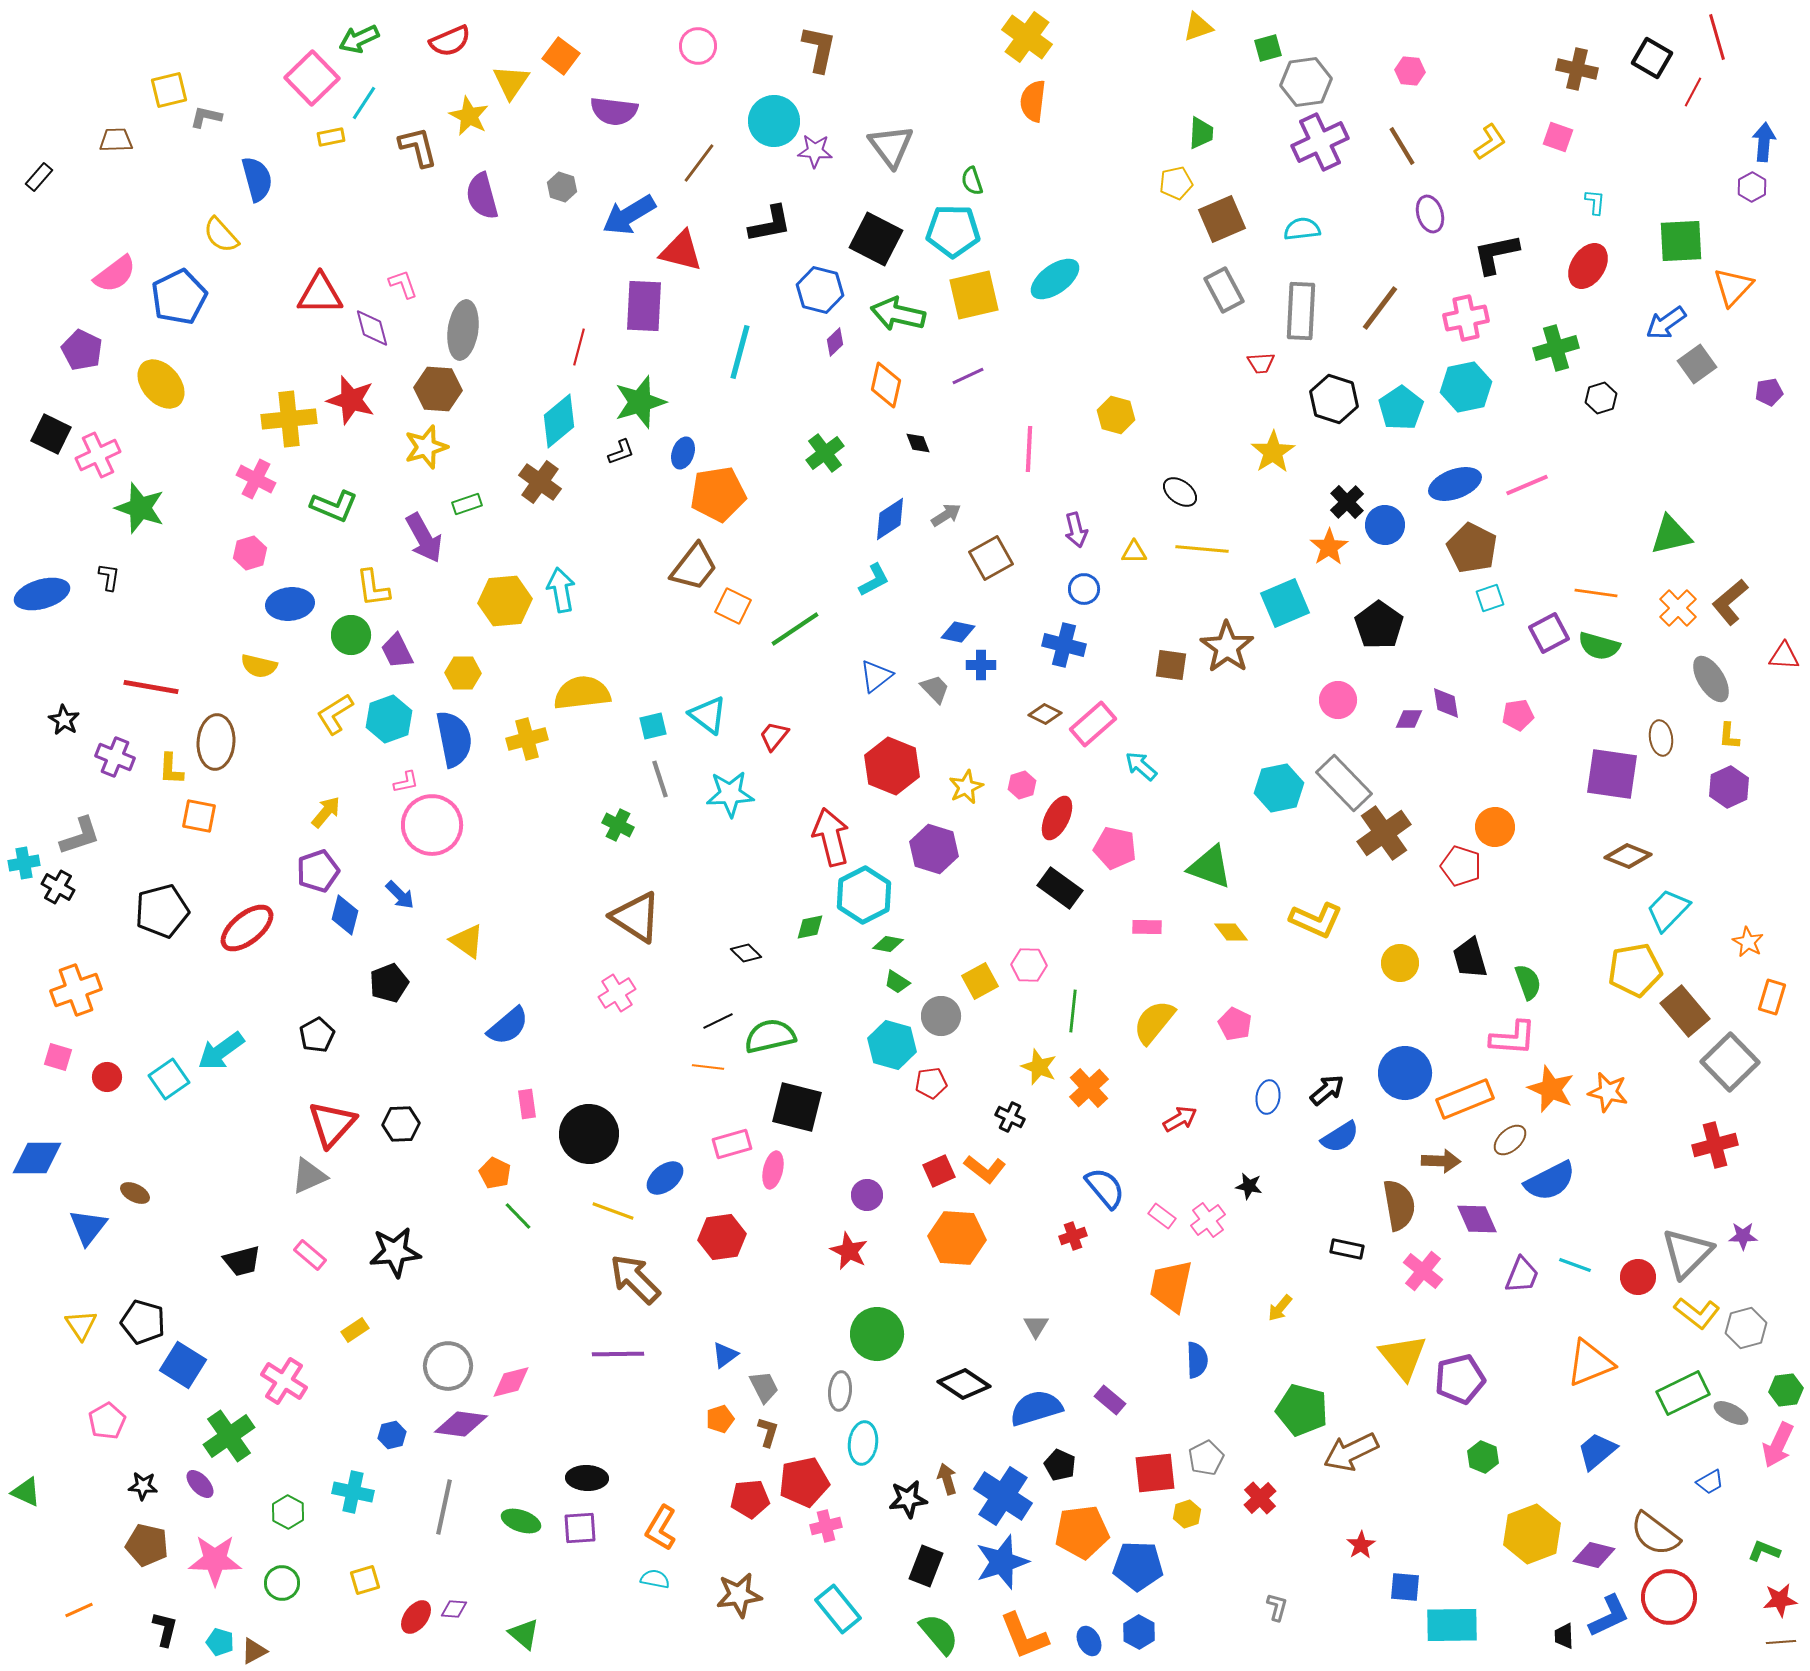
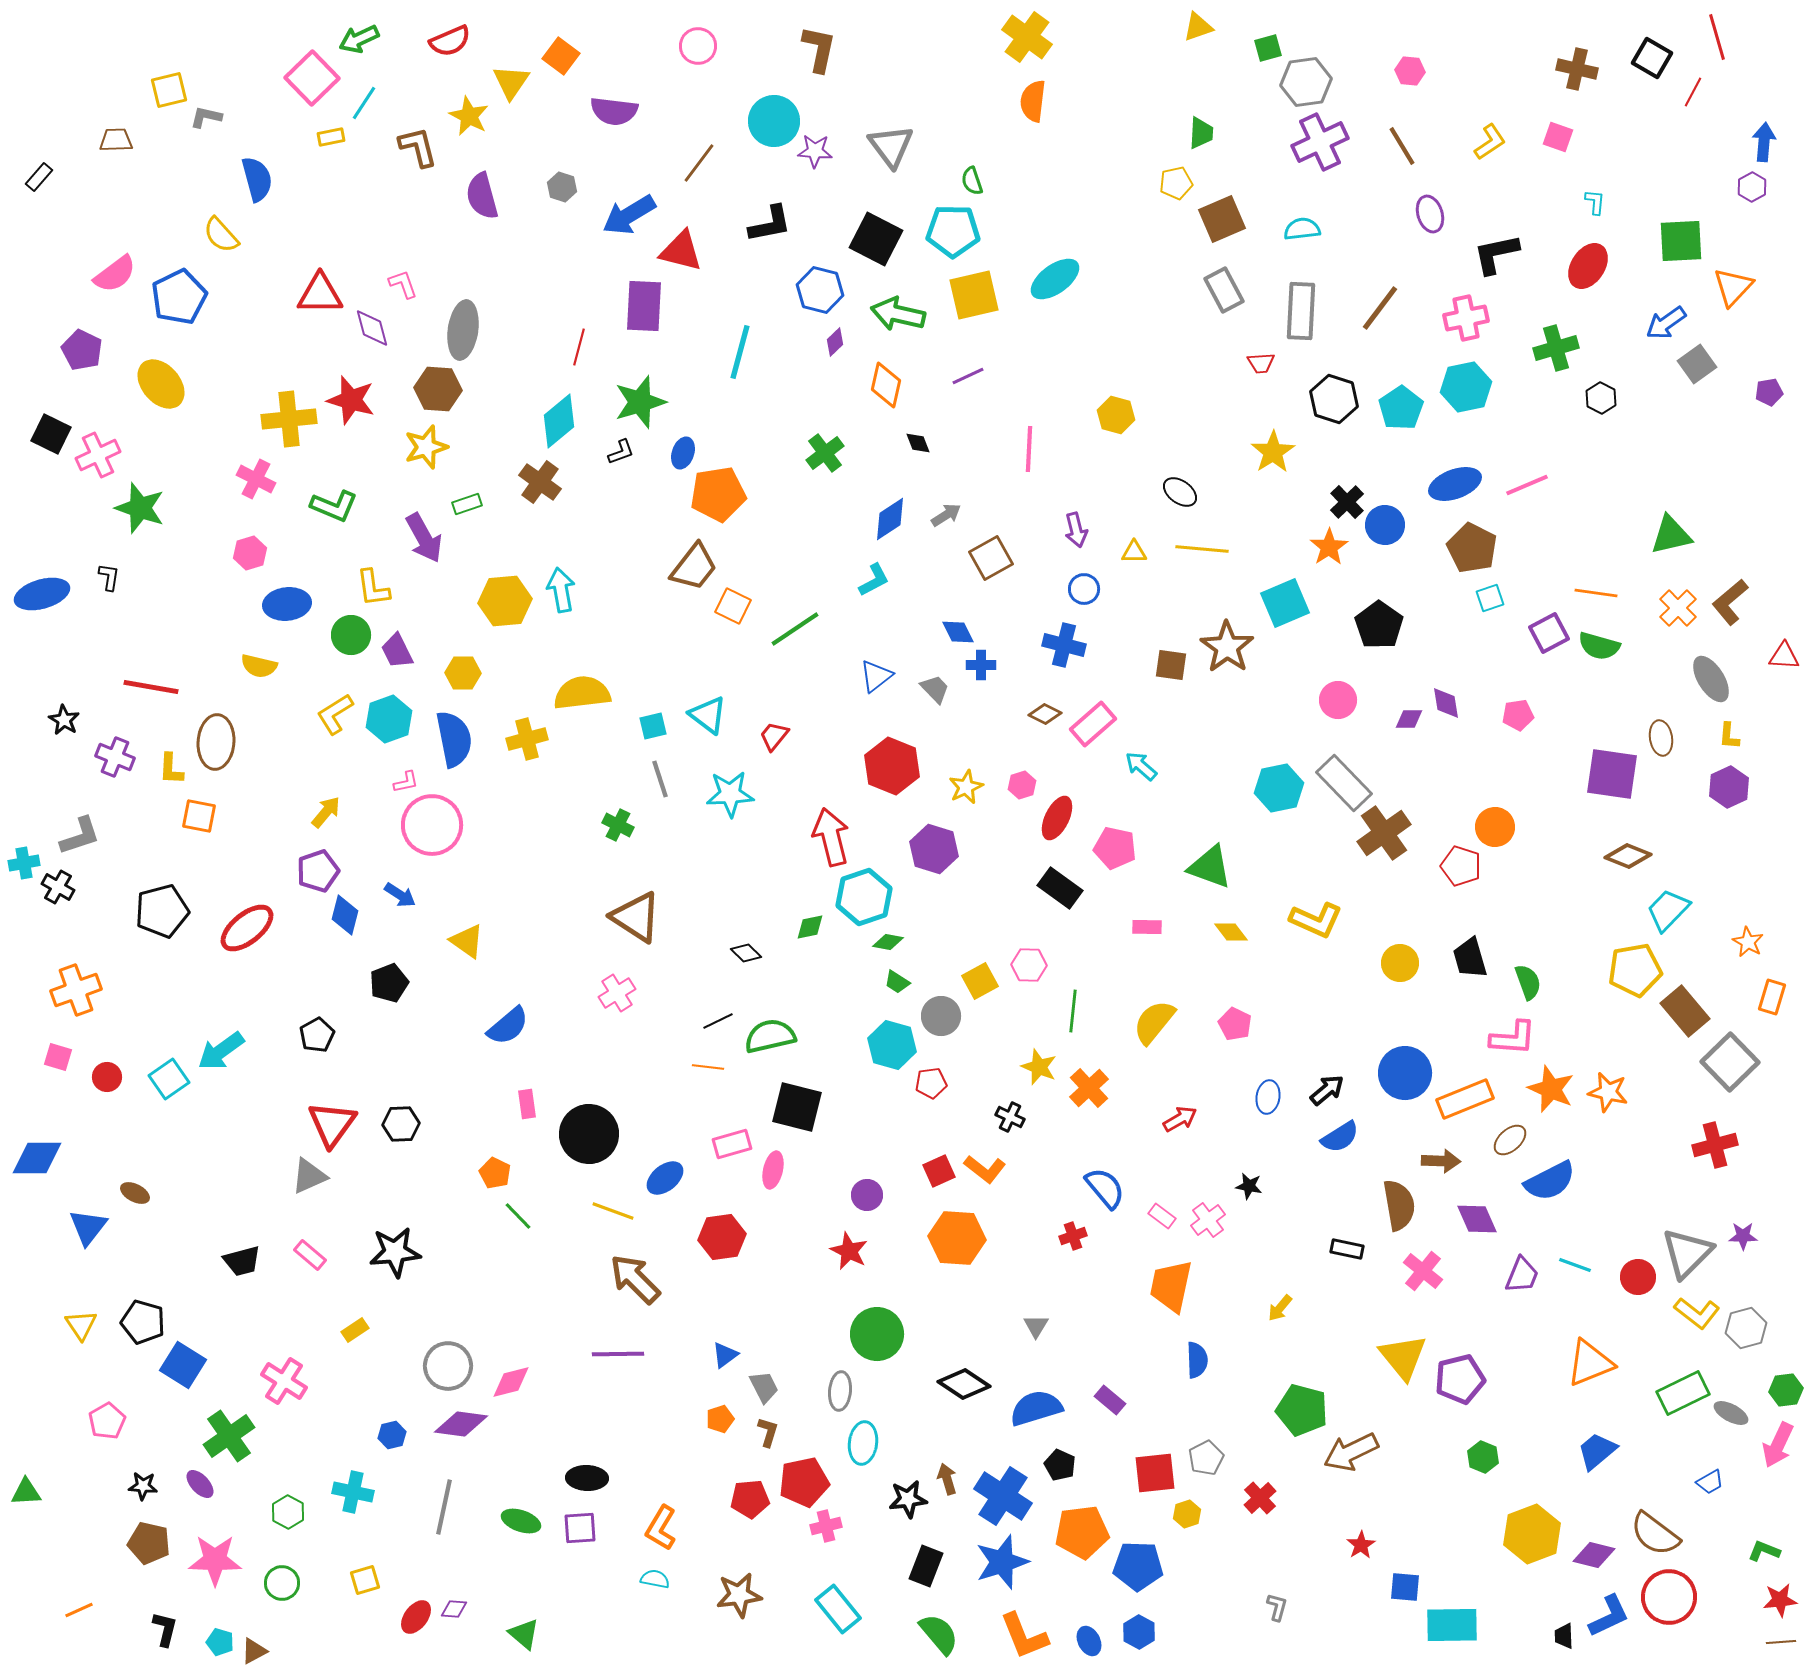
black hexagon at (1601, 398): rotated 16 degrees counterclockwise
blue ellipse at (290, 604): moved 3 px left
blue diamond at (958, 632): rotated 52 degrees clockwise
blue arrow at (400, 895): rotated 12 degrees counterclockwise
cyan hexagon at (864, 895): moved 2 px down; rotated 8 degrees clockwise
green diamond at (888, 944): moved 2 px up
red triangle at (332, 1124): rotated 6 degrees counterclockwise
green triangle at (26, 1492): rotated 28 degrees counterclockwise
brown pentagon at (147, 1545): moved 2 px right, 2 px up
